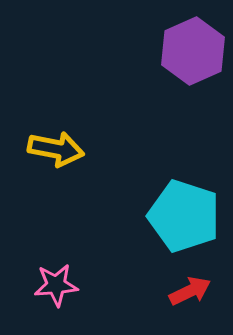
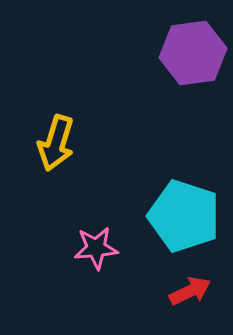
purple hexagon: moved 2 px down; rotated 16 degrees clockwise
yellow arrow: moved 6 px up; rotated 96 degrees clockwise
pink star: moved 40 px right, 37 px up
